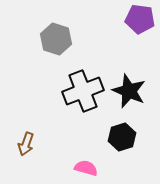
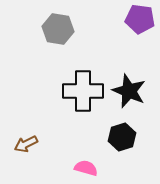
gray hexagon: moved 2 px right, 10 px up; rotated 8 degrees counterclockwise
black cross: rotated 21 degrees clockwise
brown arrow: rotated 45 degrees clockwise
